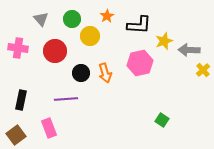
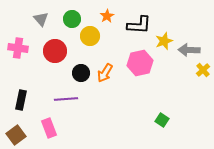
orange arrow: rotated 48 degrees clockwise
